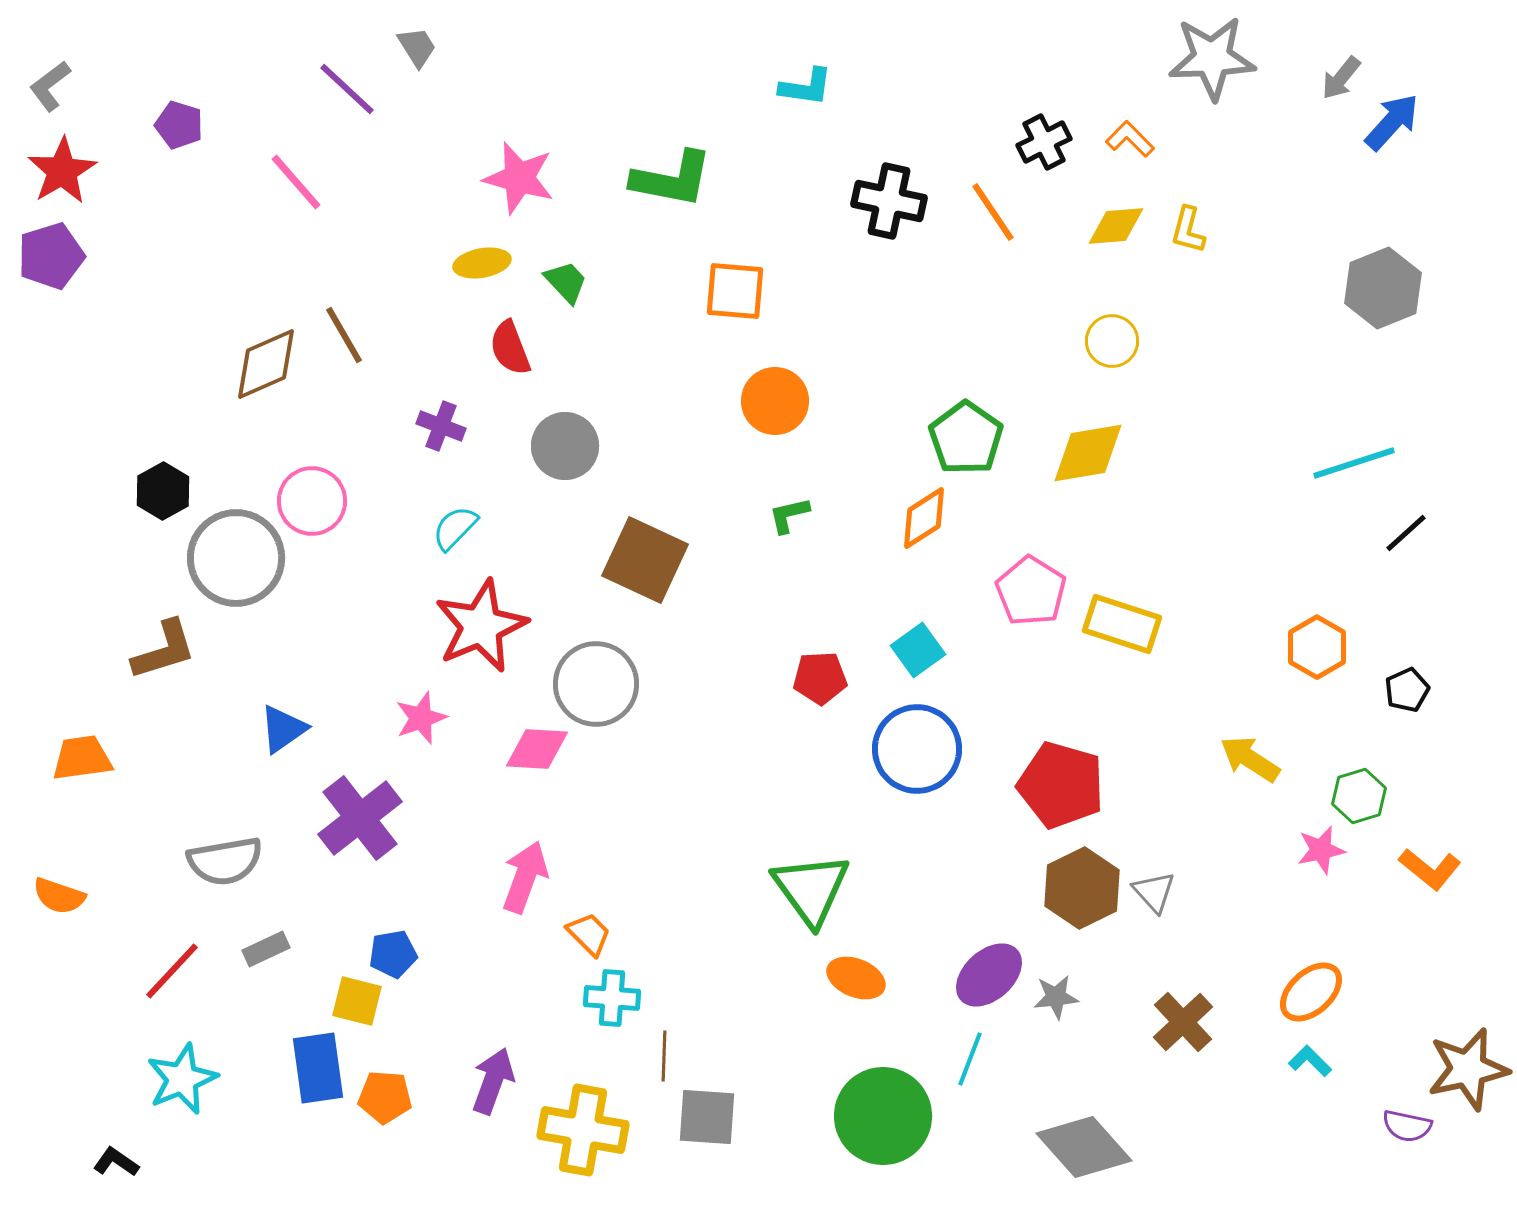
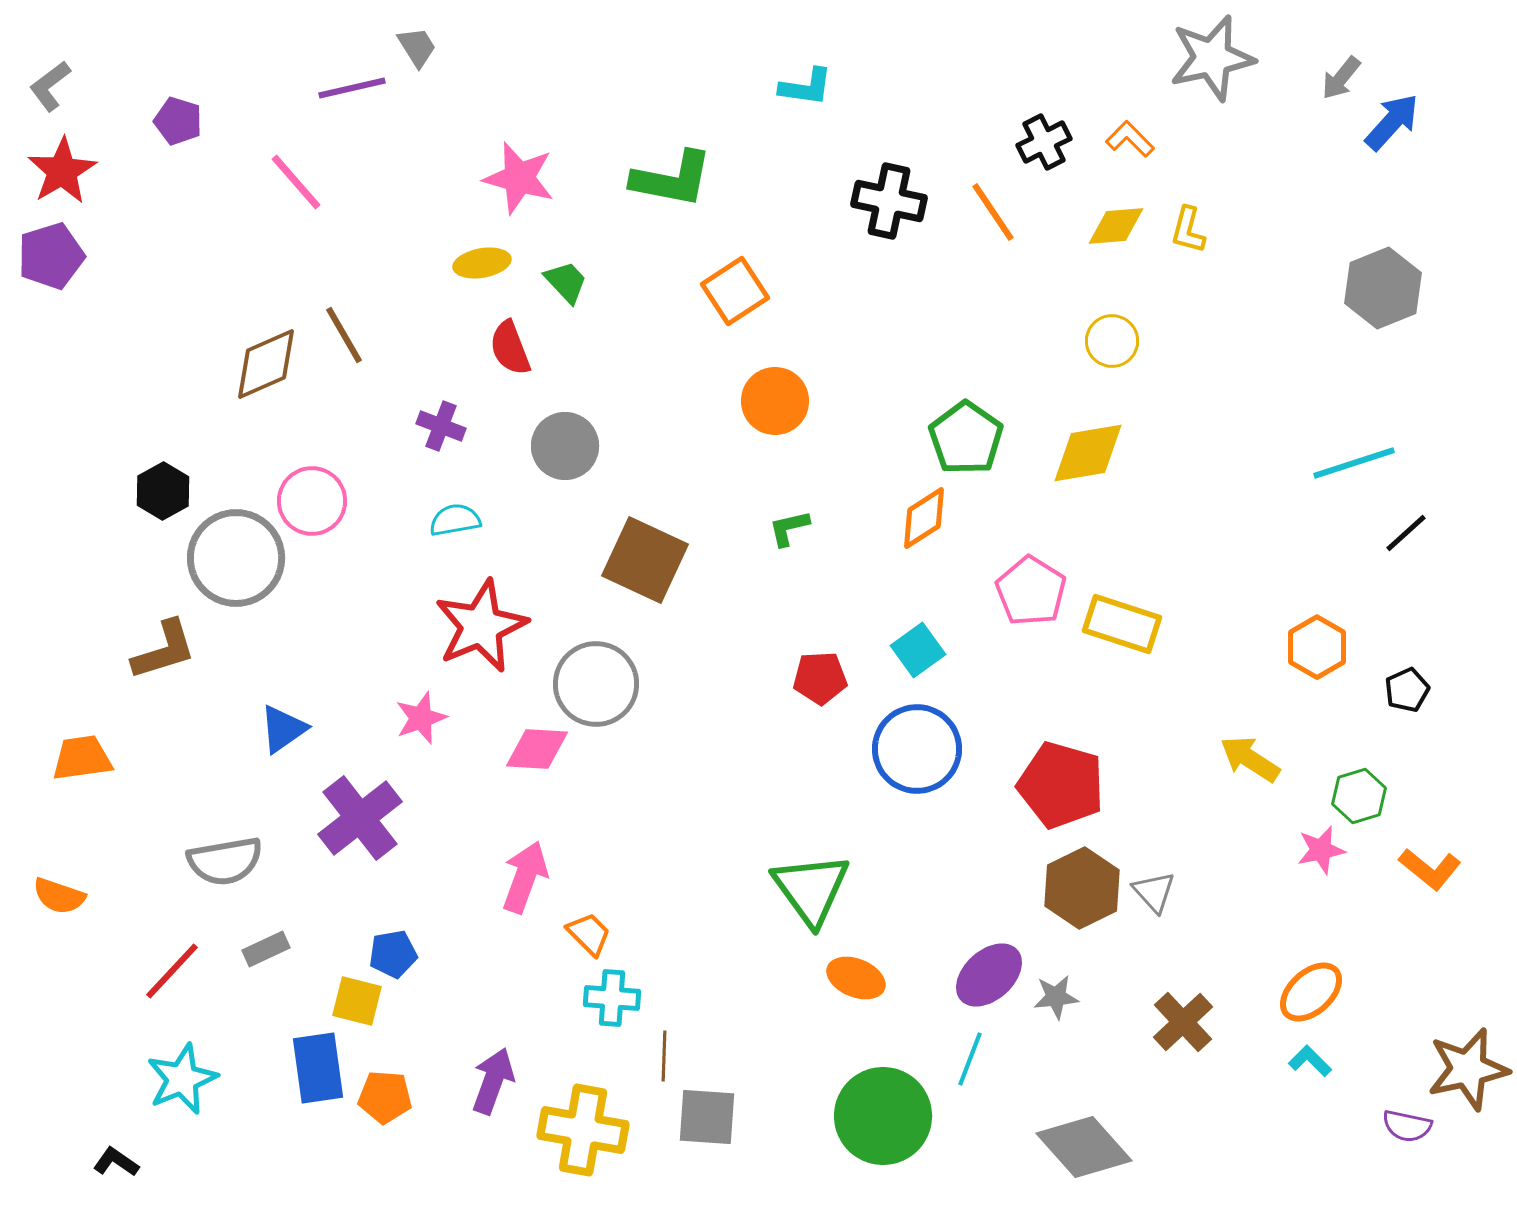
gray star at (1212, 58): rotated 10 degrees counterclockwise
purple line at (347, 89): moved 5 px right, 1 px up; rotated 56 degrees counterclockwise
purple pentagon at (179, 125): moved 1 px left, 4 px up
orange square at (735, 291): rotated 38 degrees counterclockwise
green L-shape at (789, 515): moved 13 px down
cyan semicircle at (455, 528): moved 8 px up; rotated 36 degrees clockwise
